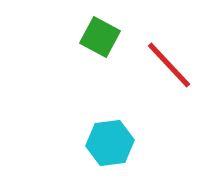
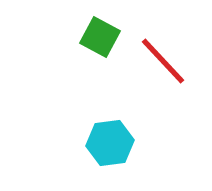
red line: moved 6 px left, 4 px up
